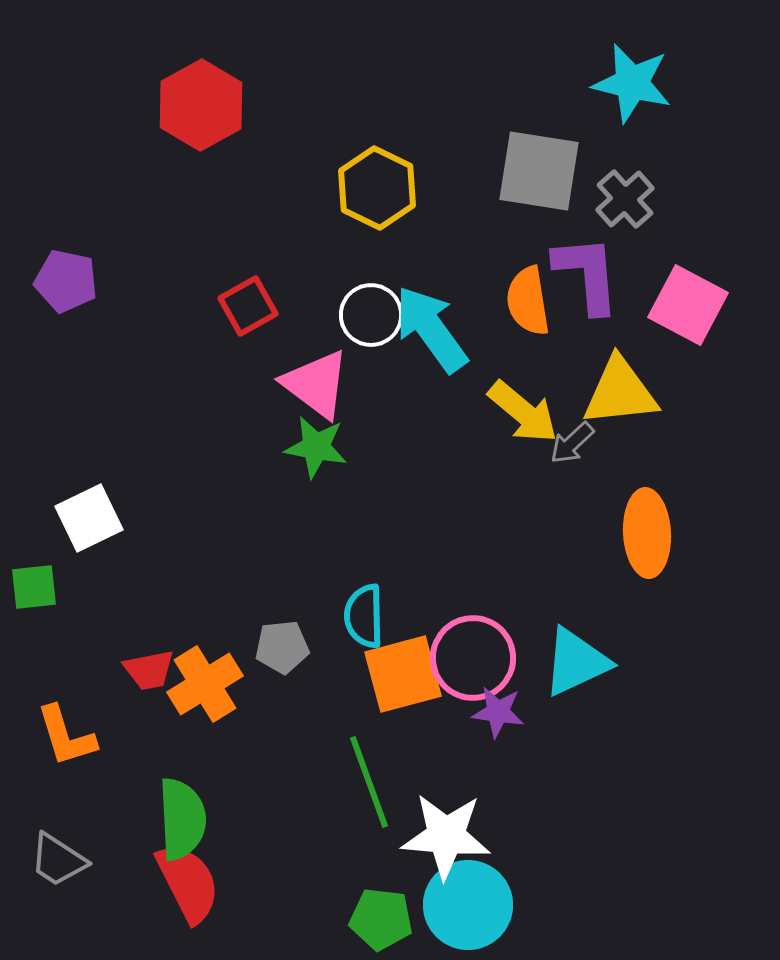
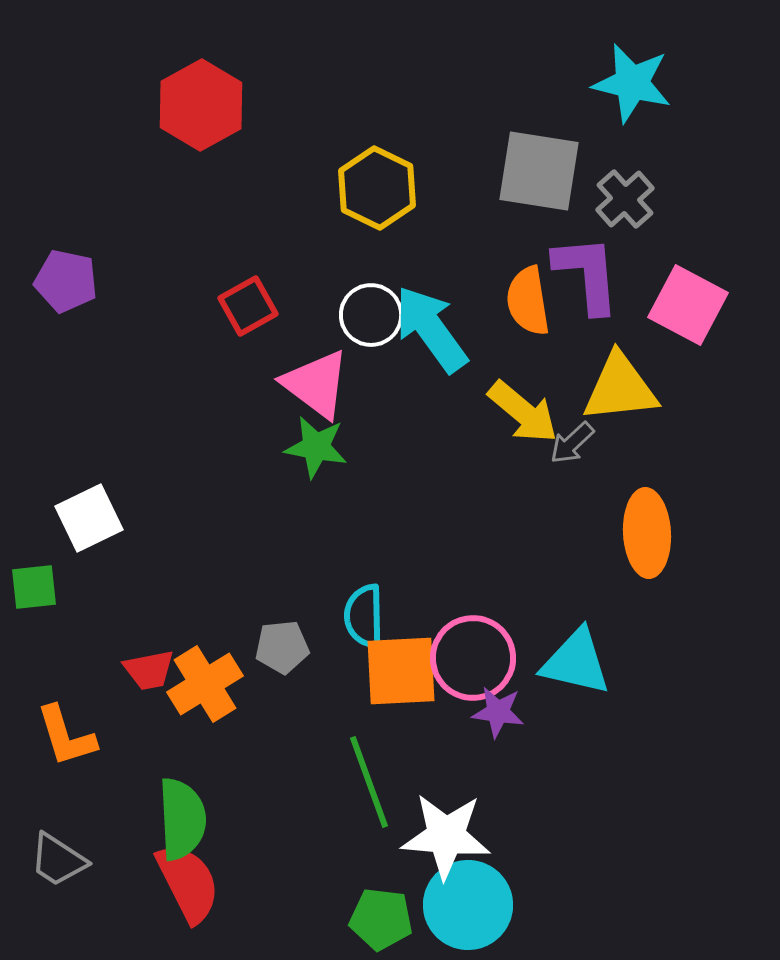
yellow triangle: moved 4 px up
cyan triangle: rotated 38 degrees clockwise
orange square: moved 2 px left, 3 px up; rotated 12 degrees clockwise
